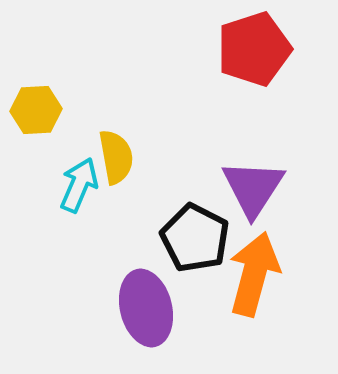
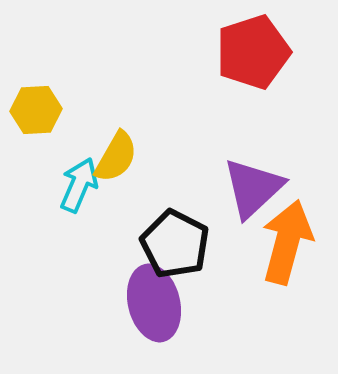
red pentagon: moved 1 px left, 3 px down
yellow semicircle: rotated 40 degrees clockwise
purple triangle: rotated 14 degrees clockwise
black pentagon: moved 20 px left, 6 px down
orange arrow: moved 33 px right, 32 px up
purple ellipse: moved 8 px right, 5 px up
